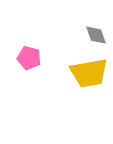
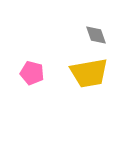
pink pentagon: moved 3 px right, 15 px down
